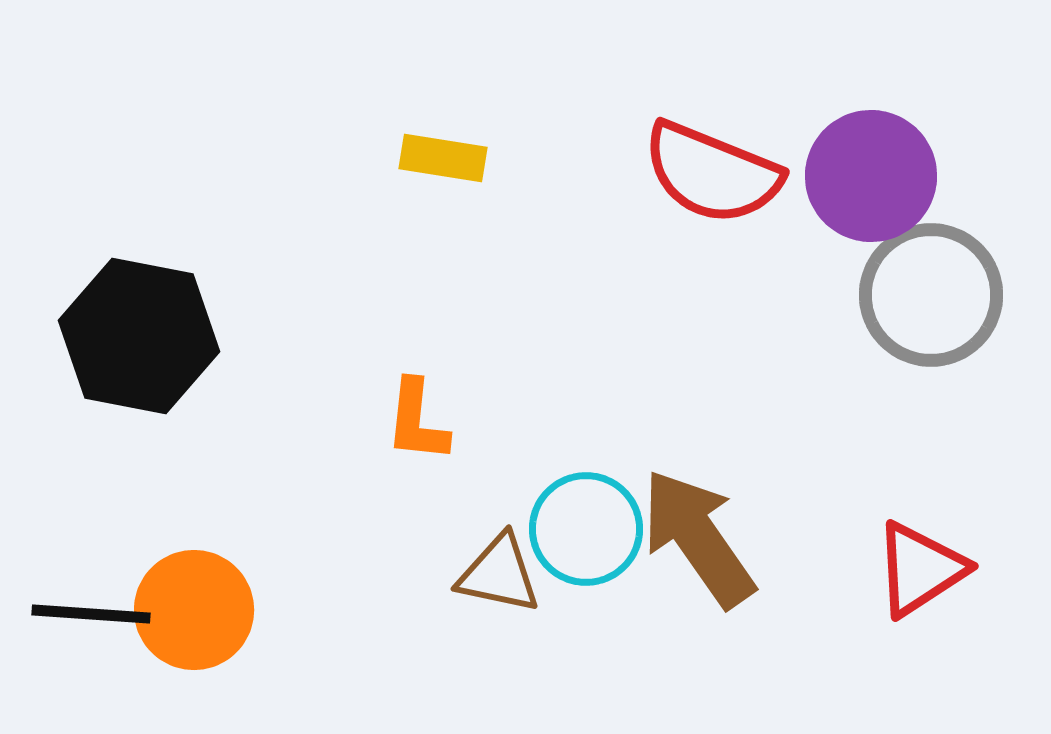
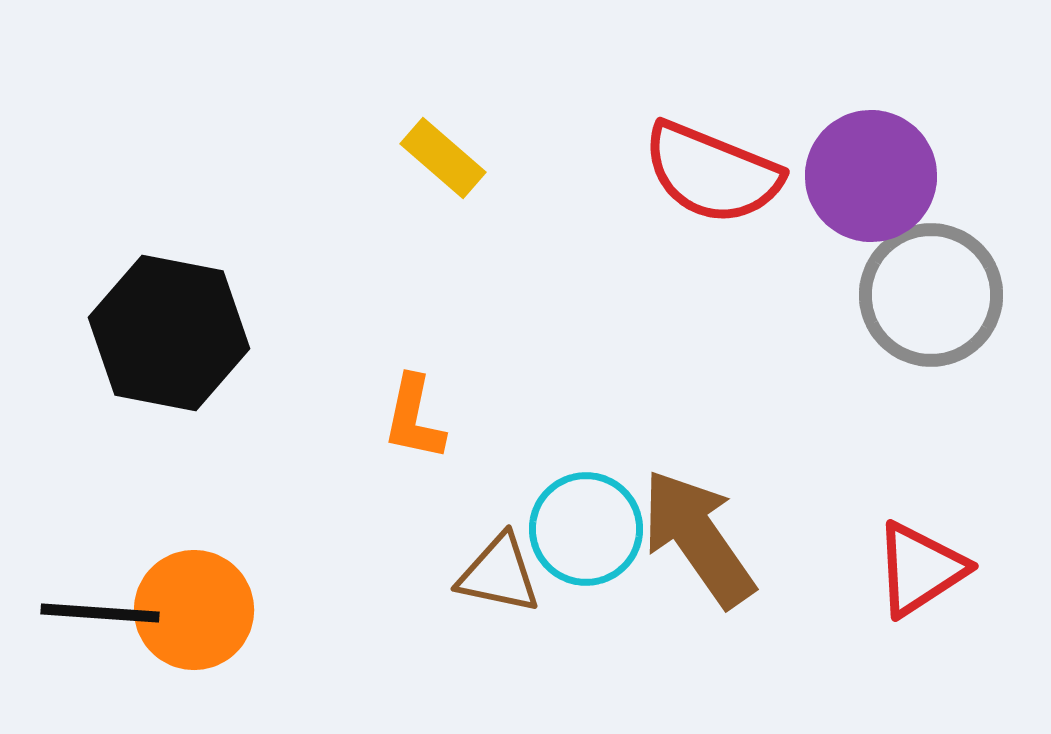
yellow rectangle: rotated 32 degrees clockwise
black hexagon: moved 30 px right, 3 px up
orange L-shape: moved 3 px left, 3 px up; rotated 6 degrees clockwise
black line: moved 9 px right, 1 px up
